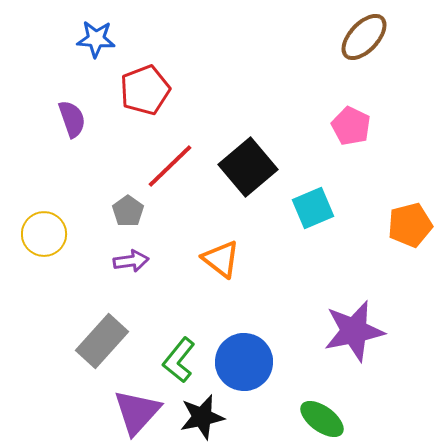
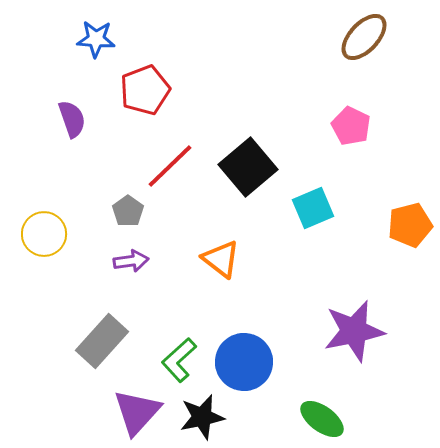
green L-shape: rotated 9 degrees clockwise
